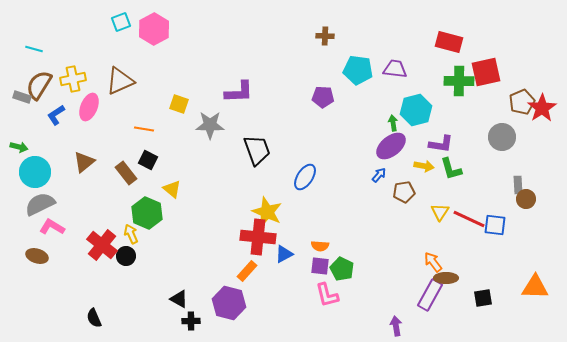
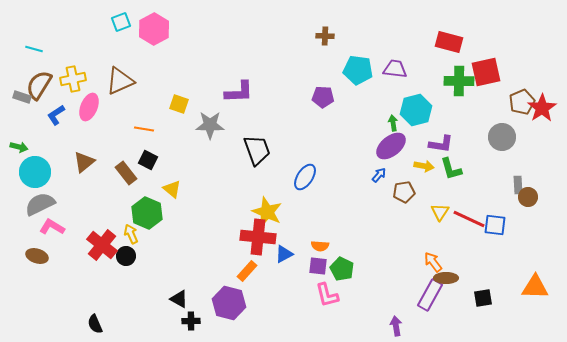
brown circle at (526, 199): moved 2 px right, 2 px up
purple square at (320, 266): moved 2 px left
black semicircle at (94, 318): moved 1 px right, 6 px down
